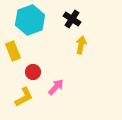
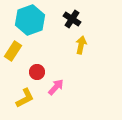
yellow rectangle: rotated 54 degrees clockwise
red circle: moved 4 px right
yellow L-shape: moved 1 px right, 1 px down
